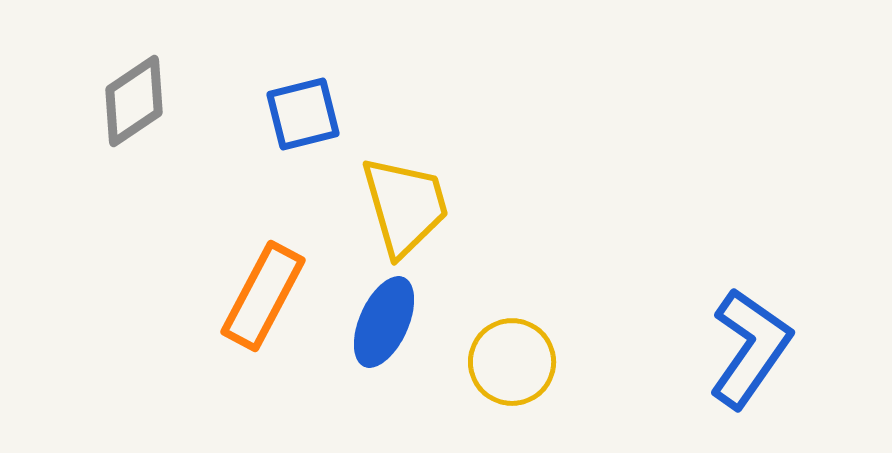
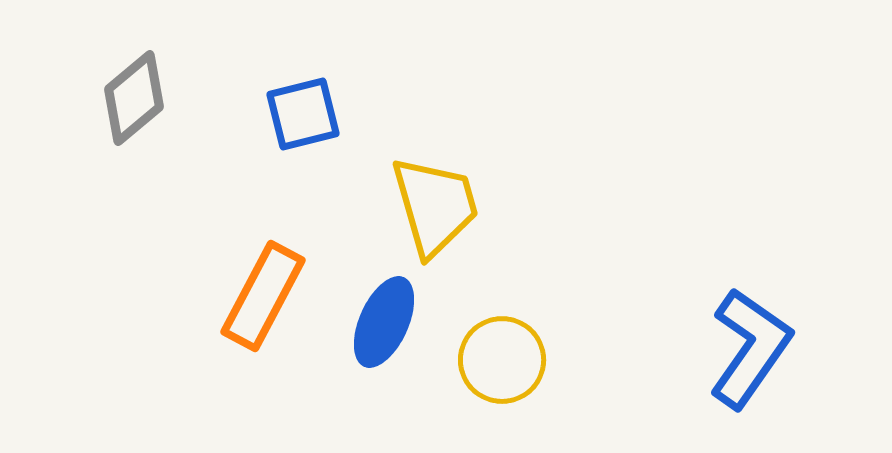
gray diamond: moved 3 px up; rotated 6 degrees counterclockwise
yellow trapezoid: moved 30 px right
yellow circle: moved 10 px left, 2 px up
